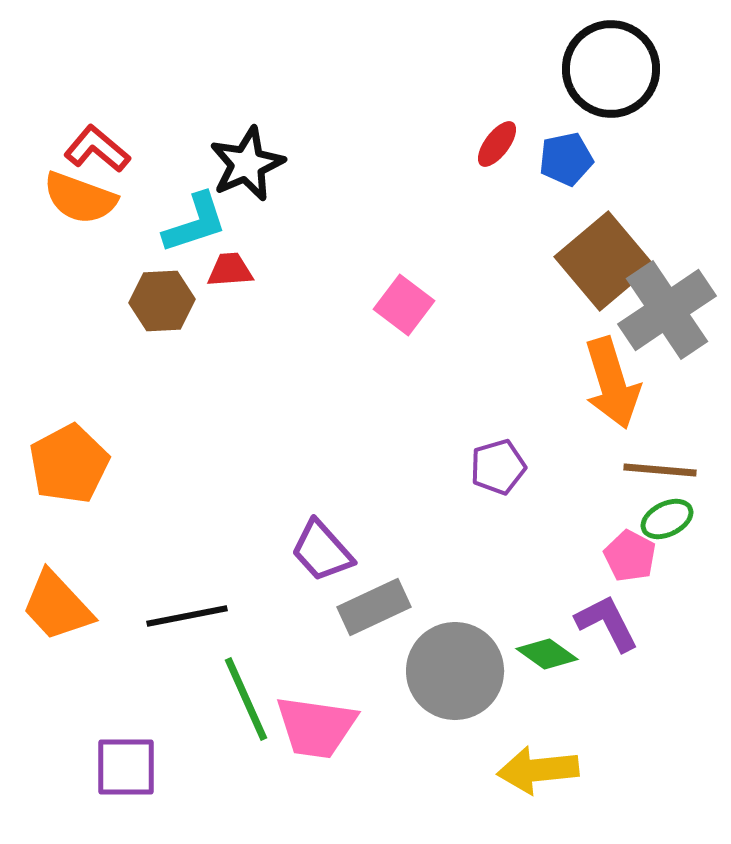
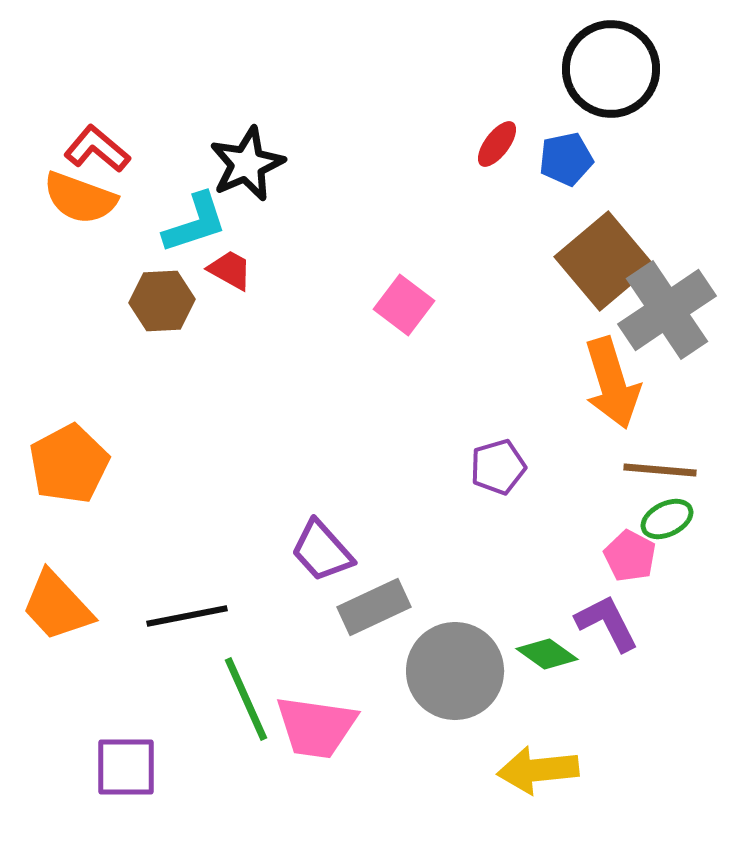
red trapezoid: rotated 33 degrees clockwise
